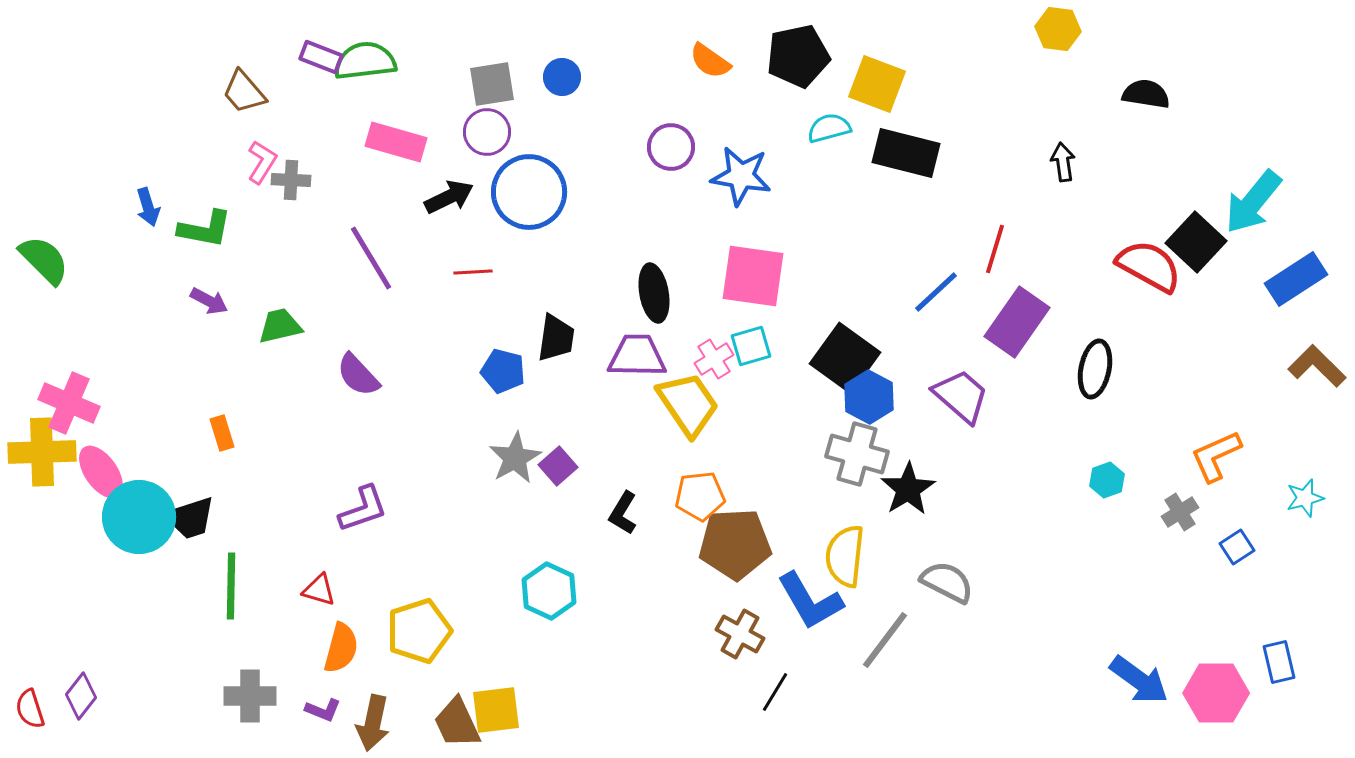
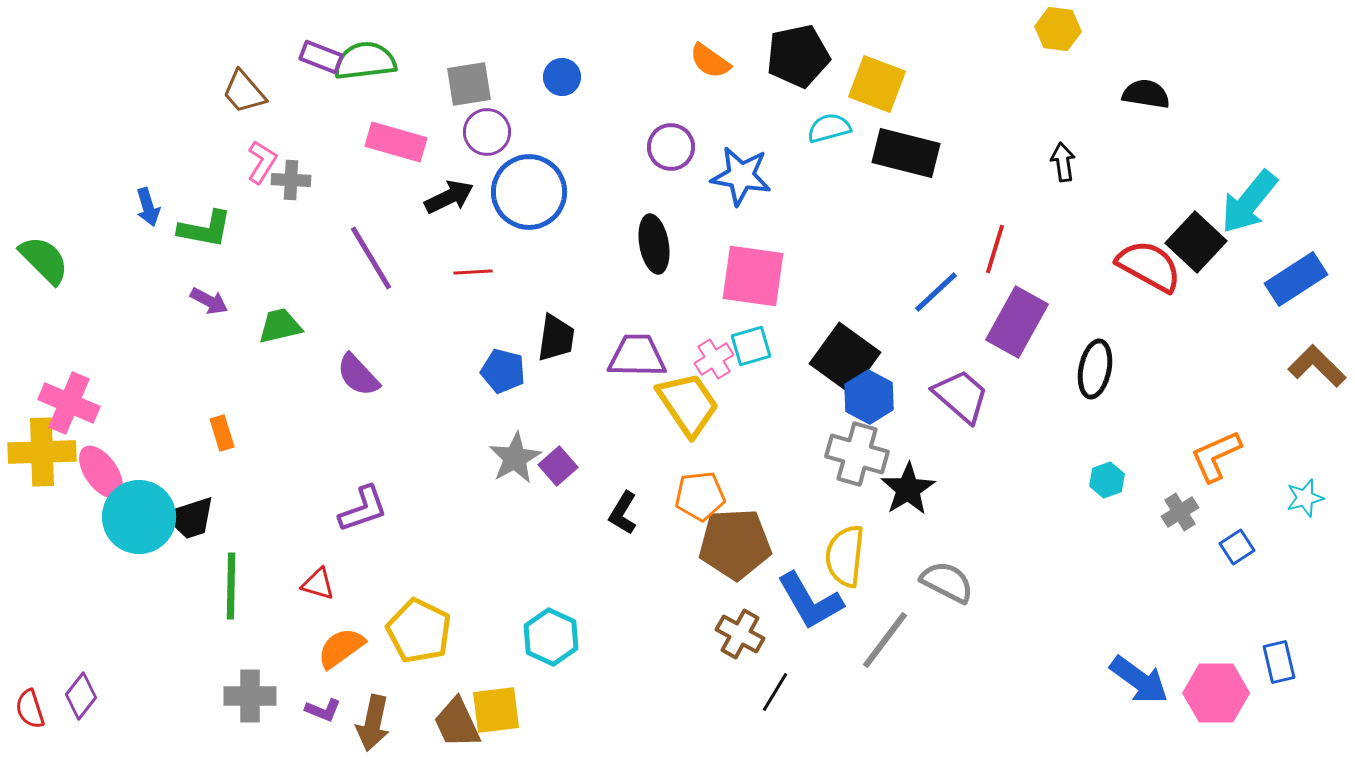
gray square at (492, 84): moved 23 px left
cyan arrow at (1253, 202): moved 4 px left
black ellipse at (654, 293): moved 49 px up
purple rectangle at (1017, 322): rotated 6 degrees counterclockwise
red triangle at (319, 590): moved 1 px left, 6 px up
cyan hexagon at (549, 591): moved 2 px right, 46 px down
yellow pentagon at (419, 631): rotated 28 degrees counterclockwise
orange semicircle at (341, 648): rotated 141 degrees counterclockwise
